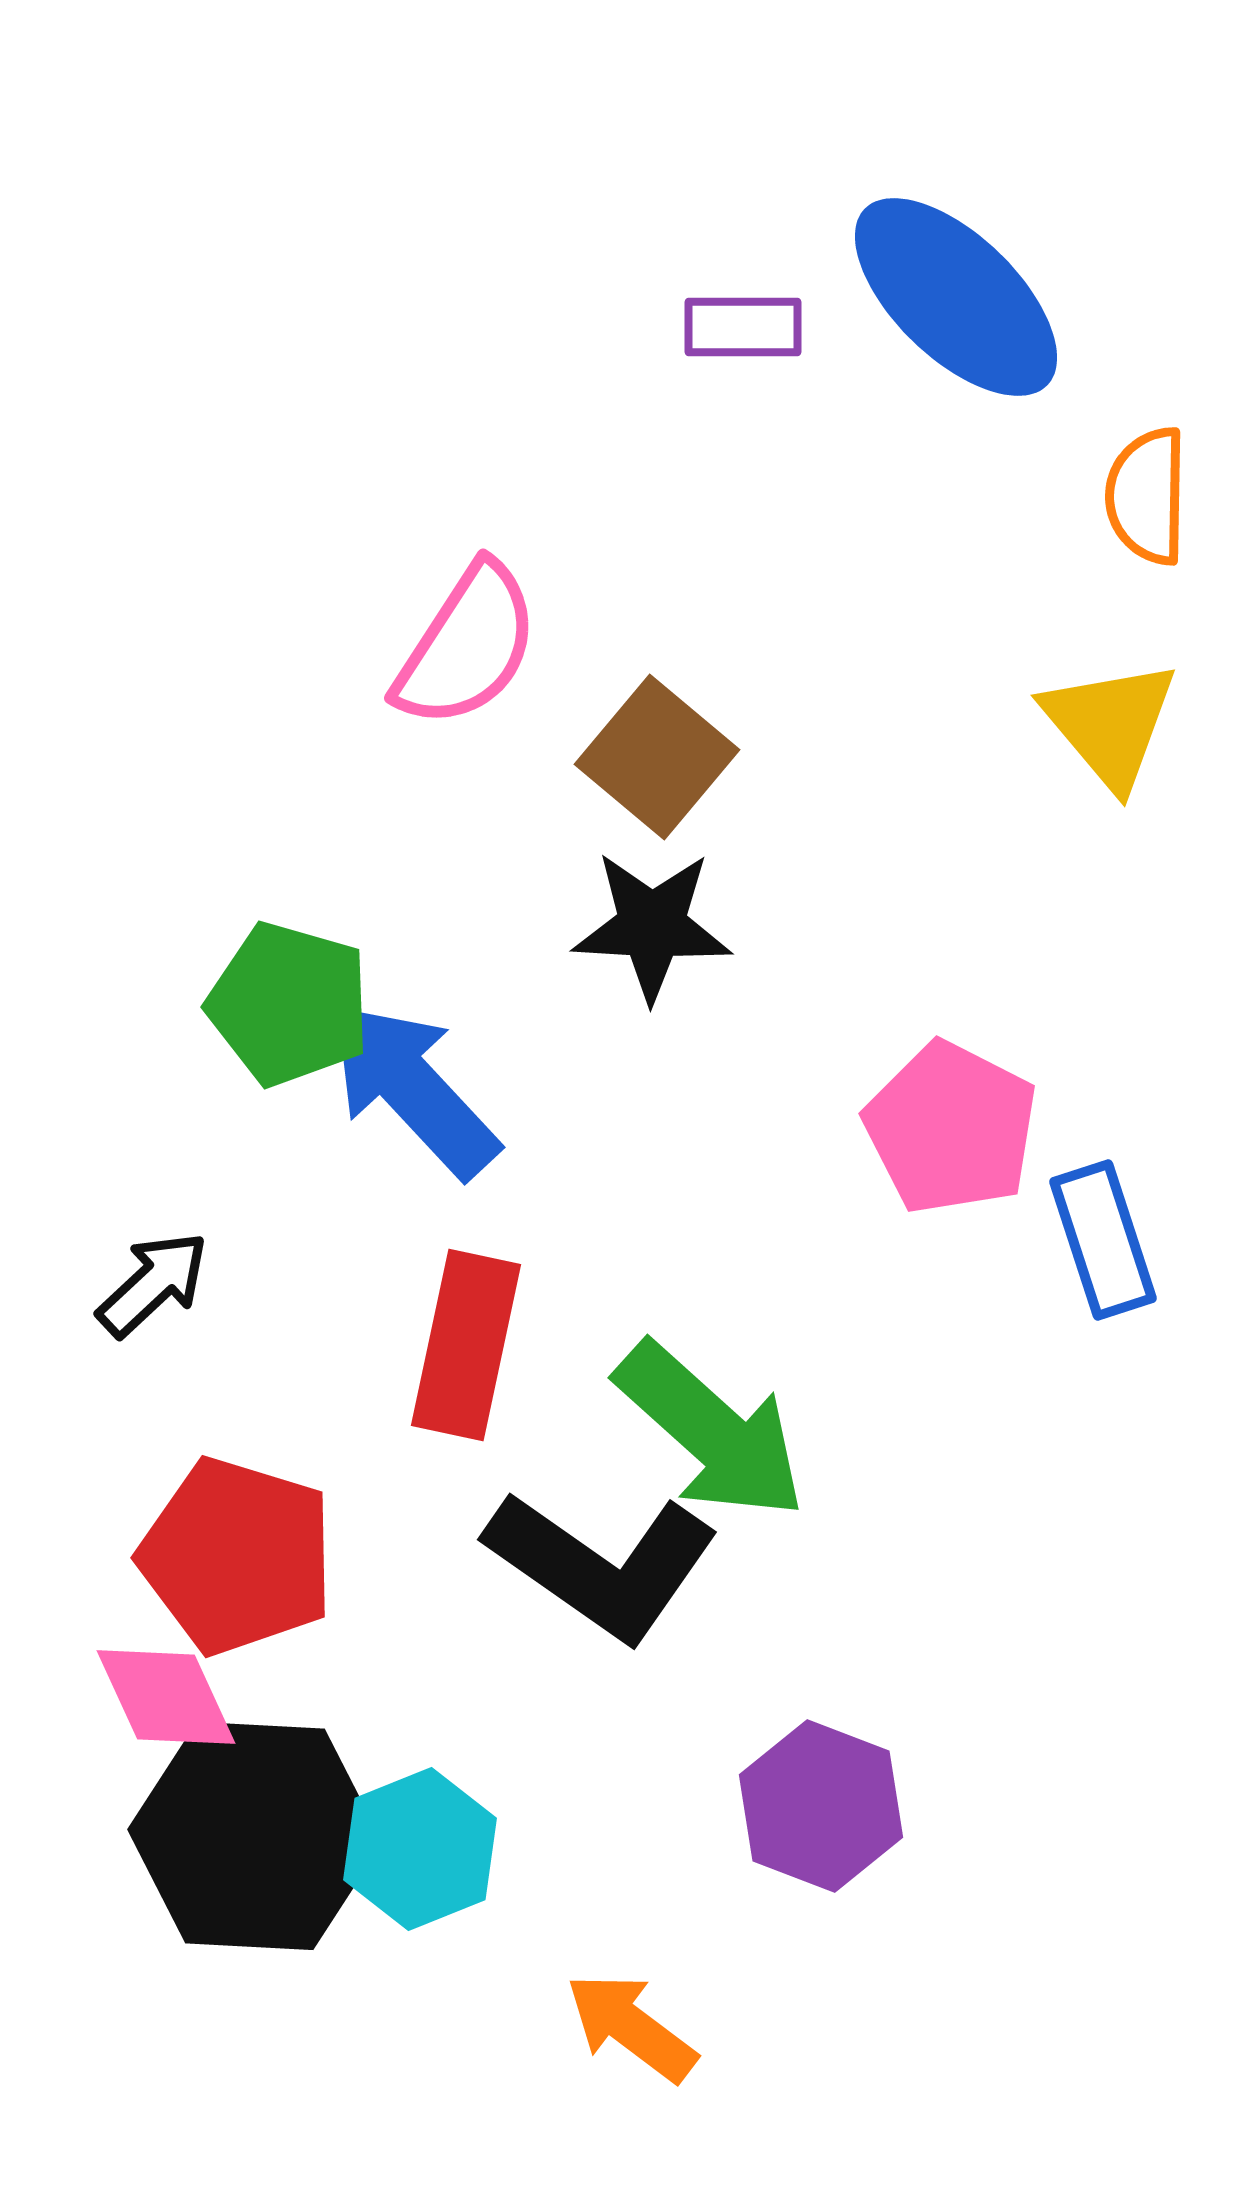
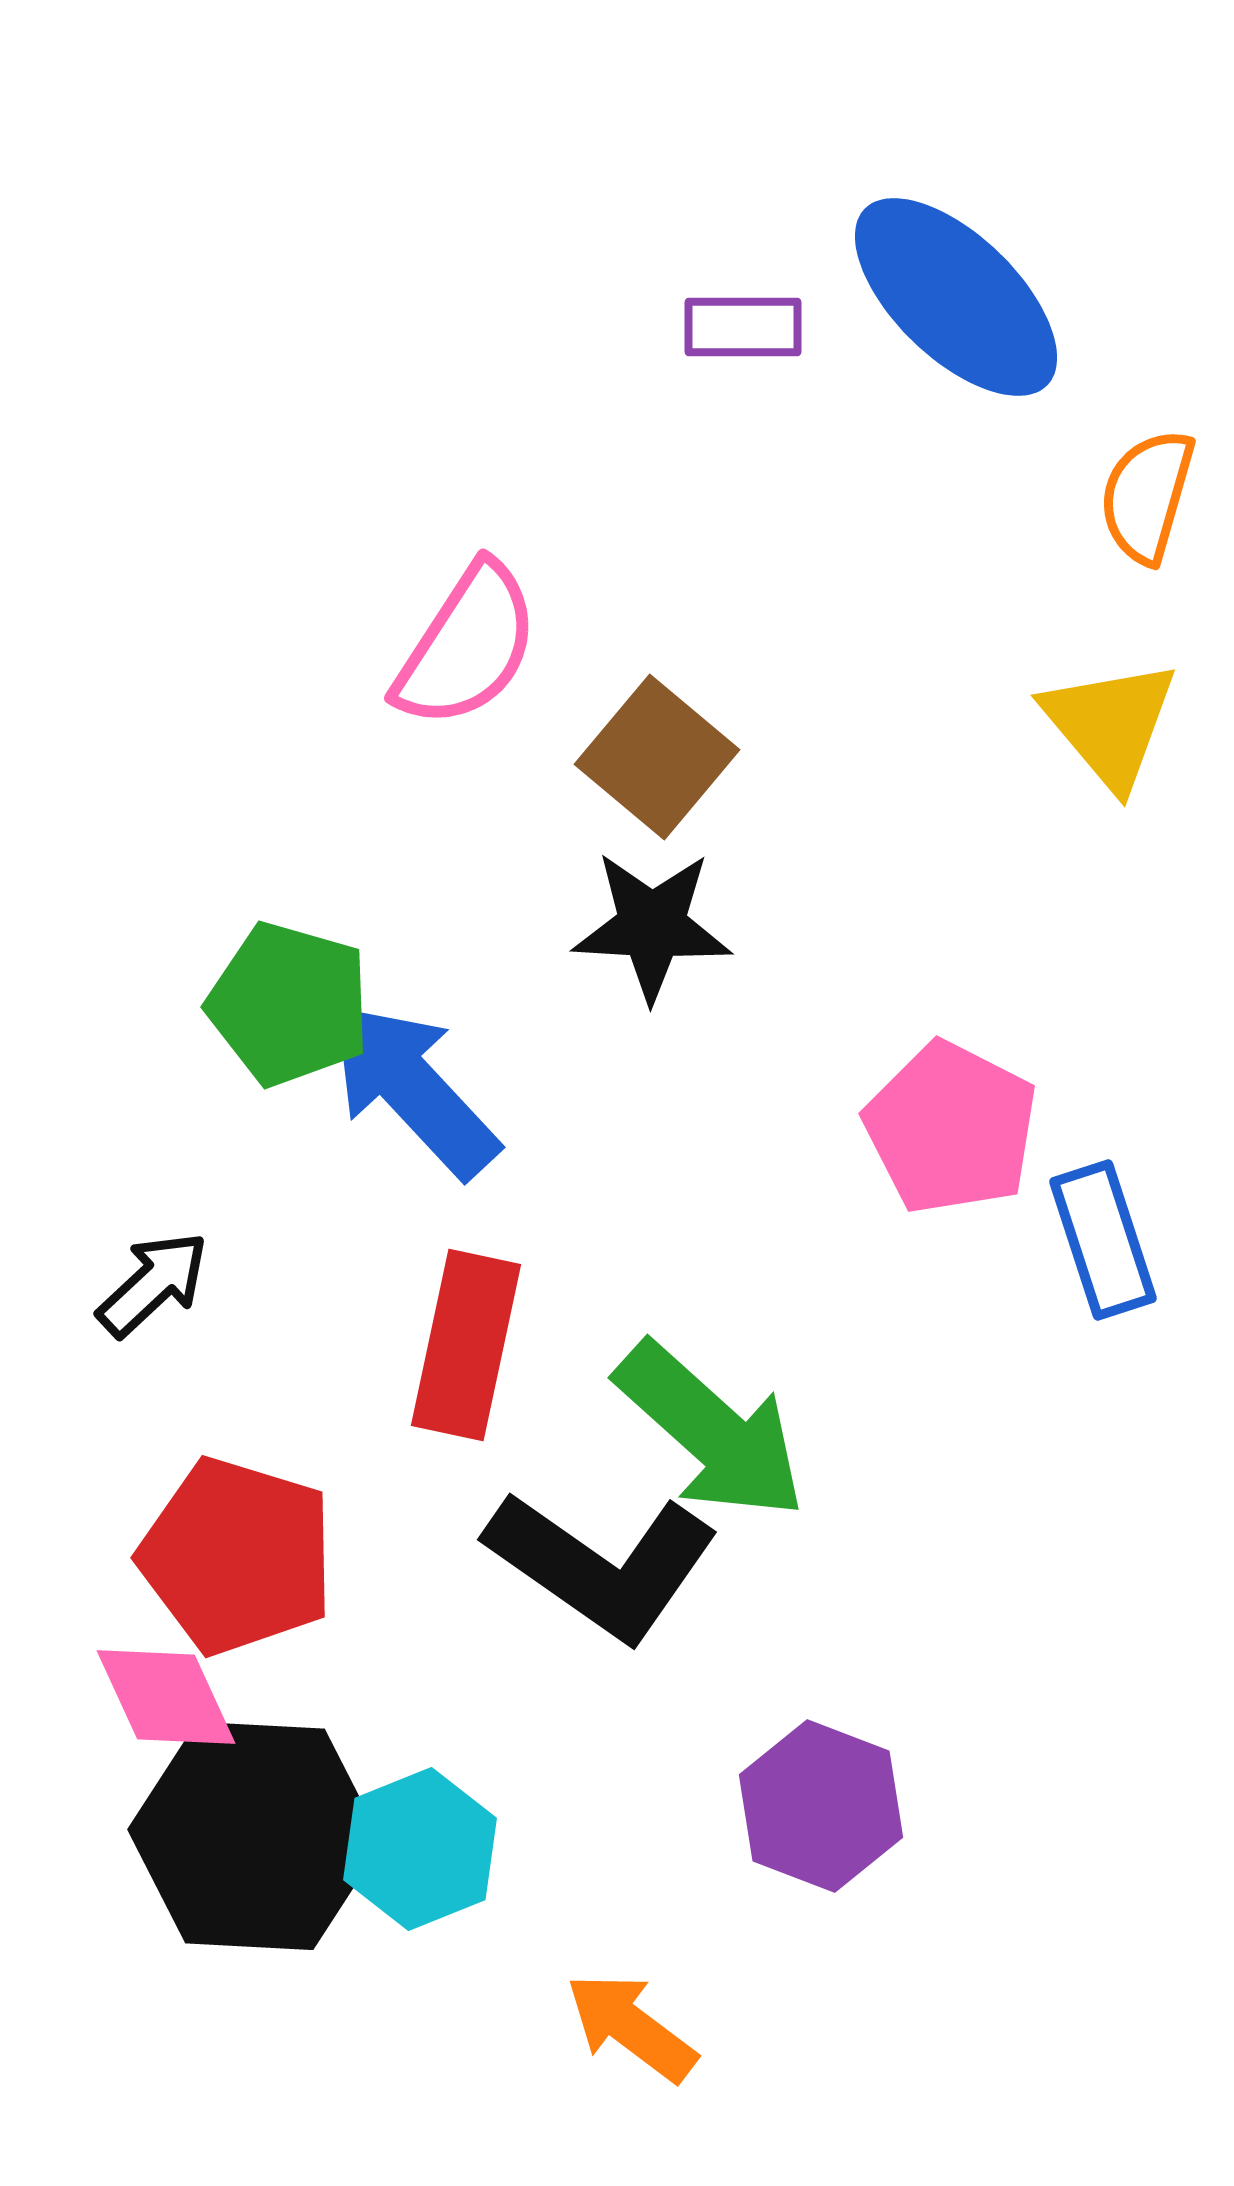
orange semicircle: rotated 15 degrees clockwise
